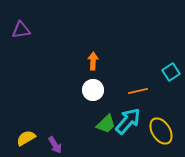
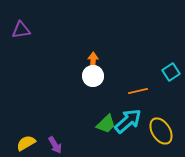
white circle: moved 14 px up
cyan arrow: rotated 8 degrees clockwise
yellow semicircle: moved 5 px down
